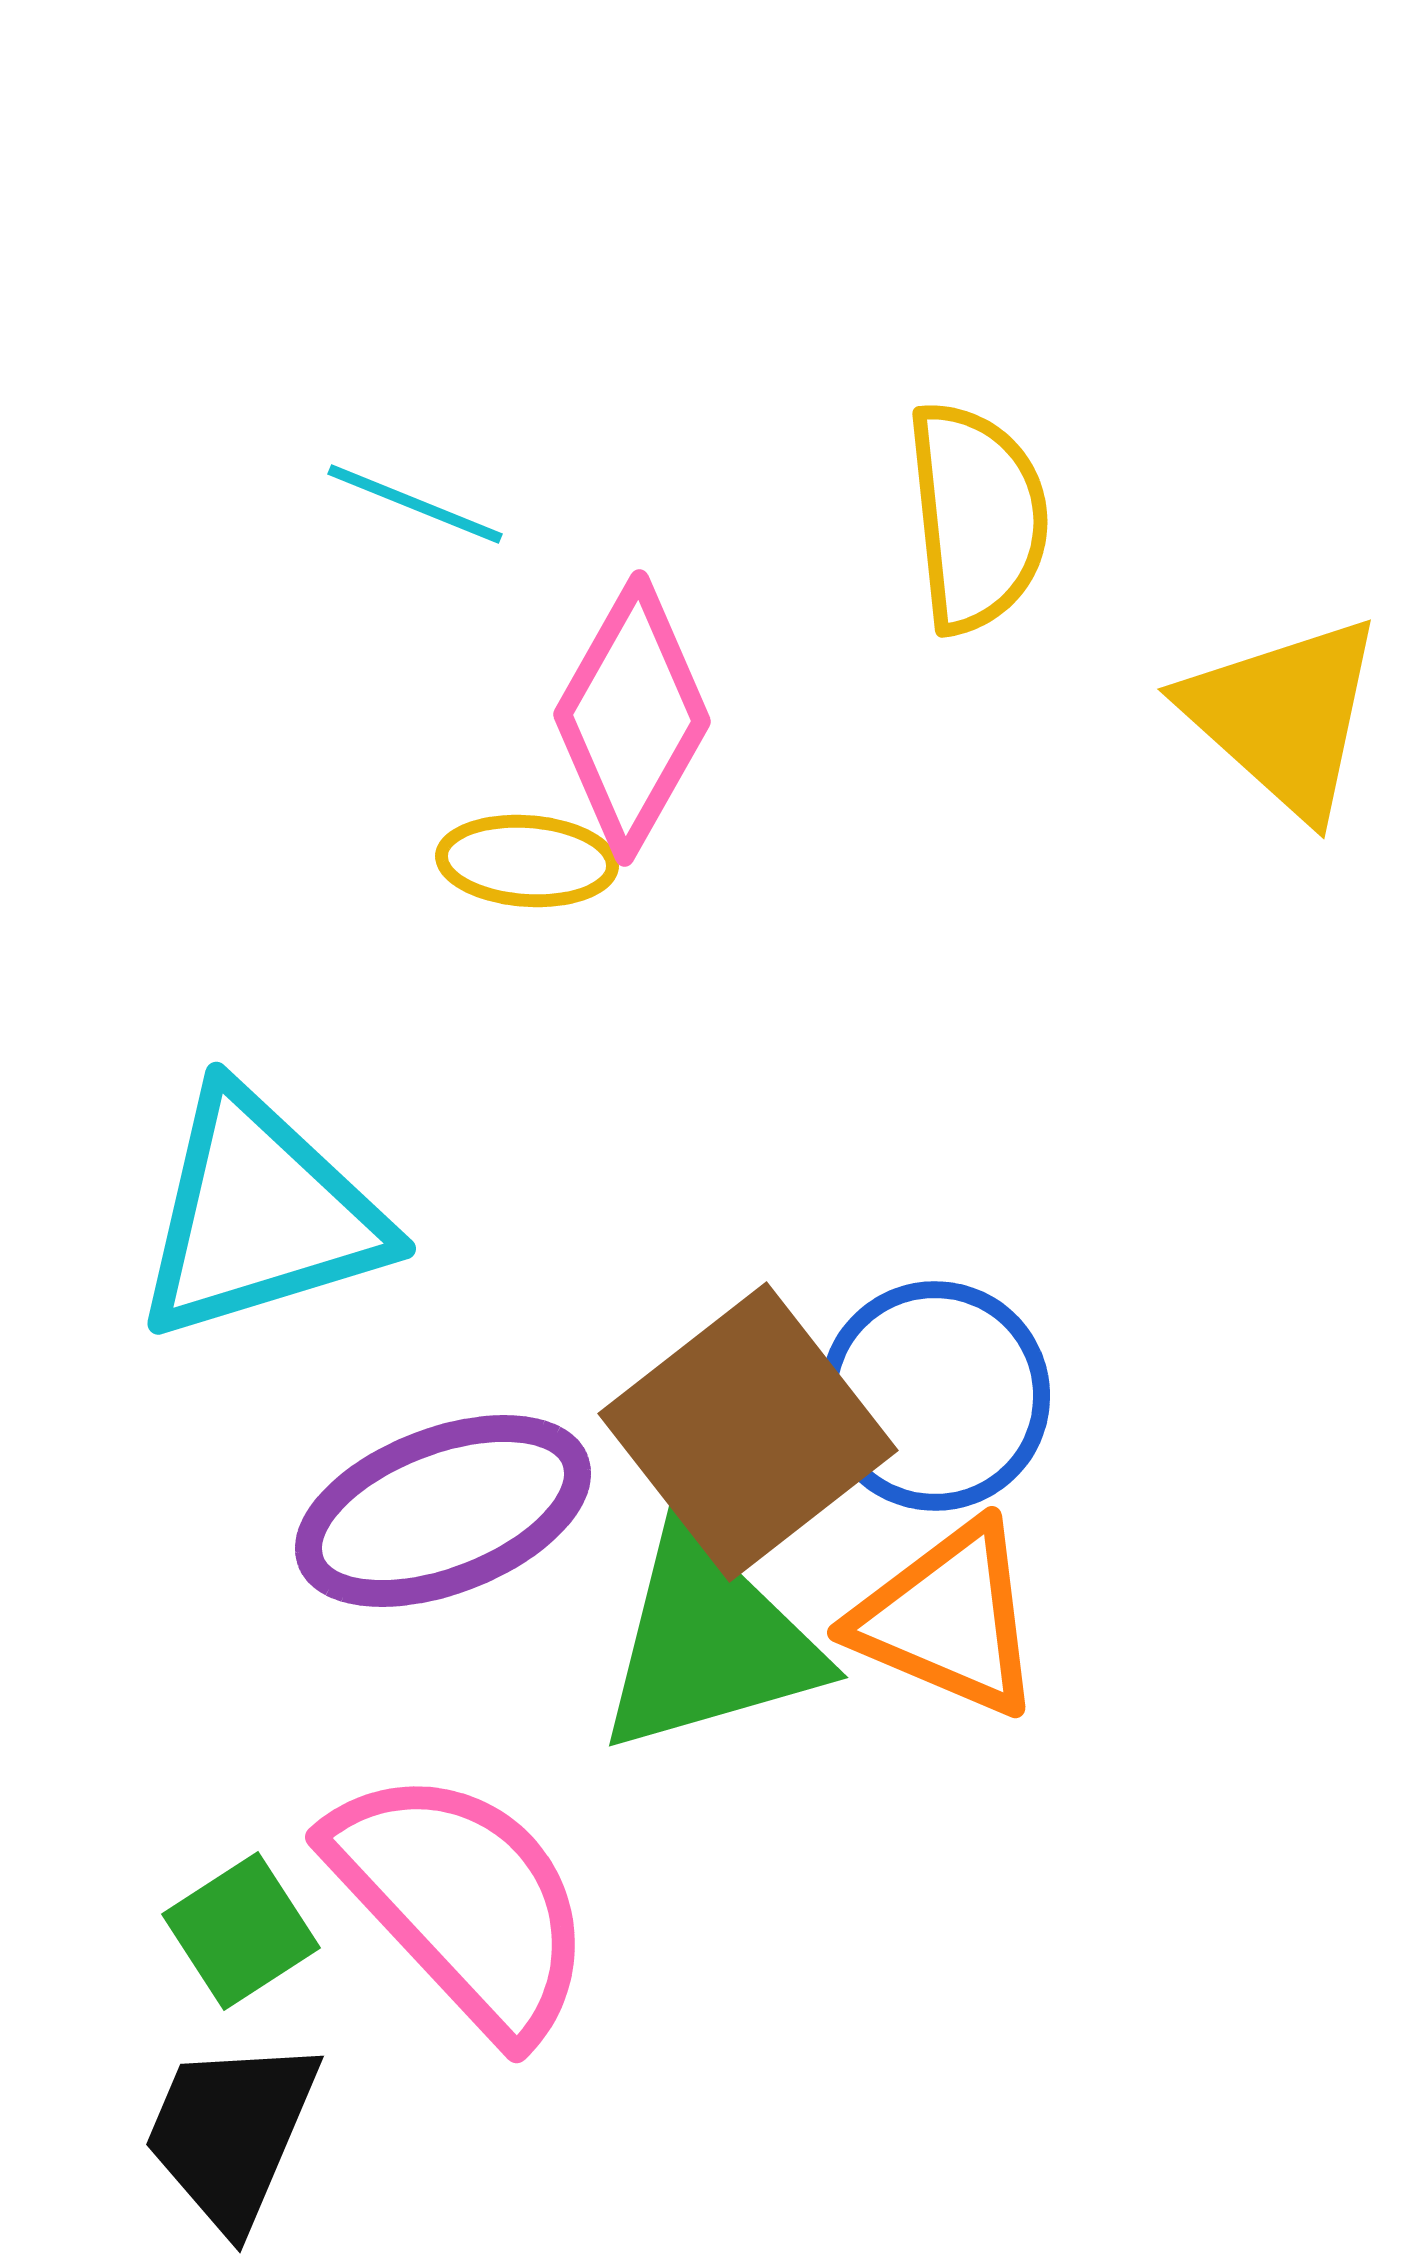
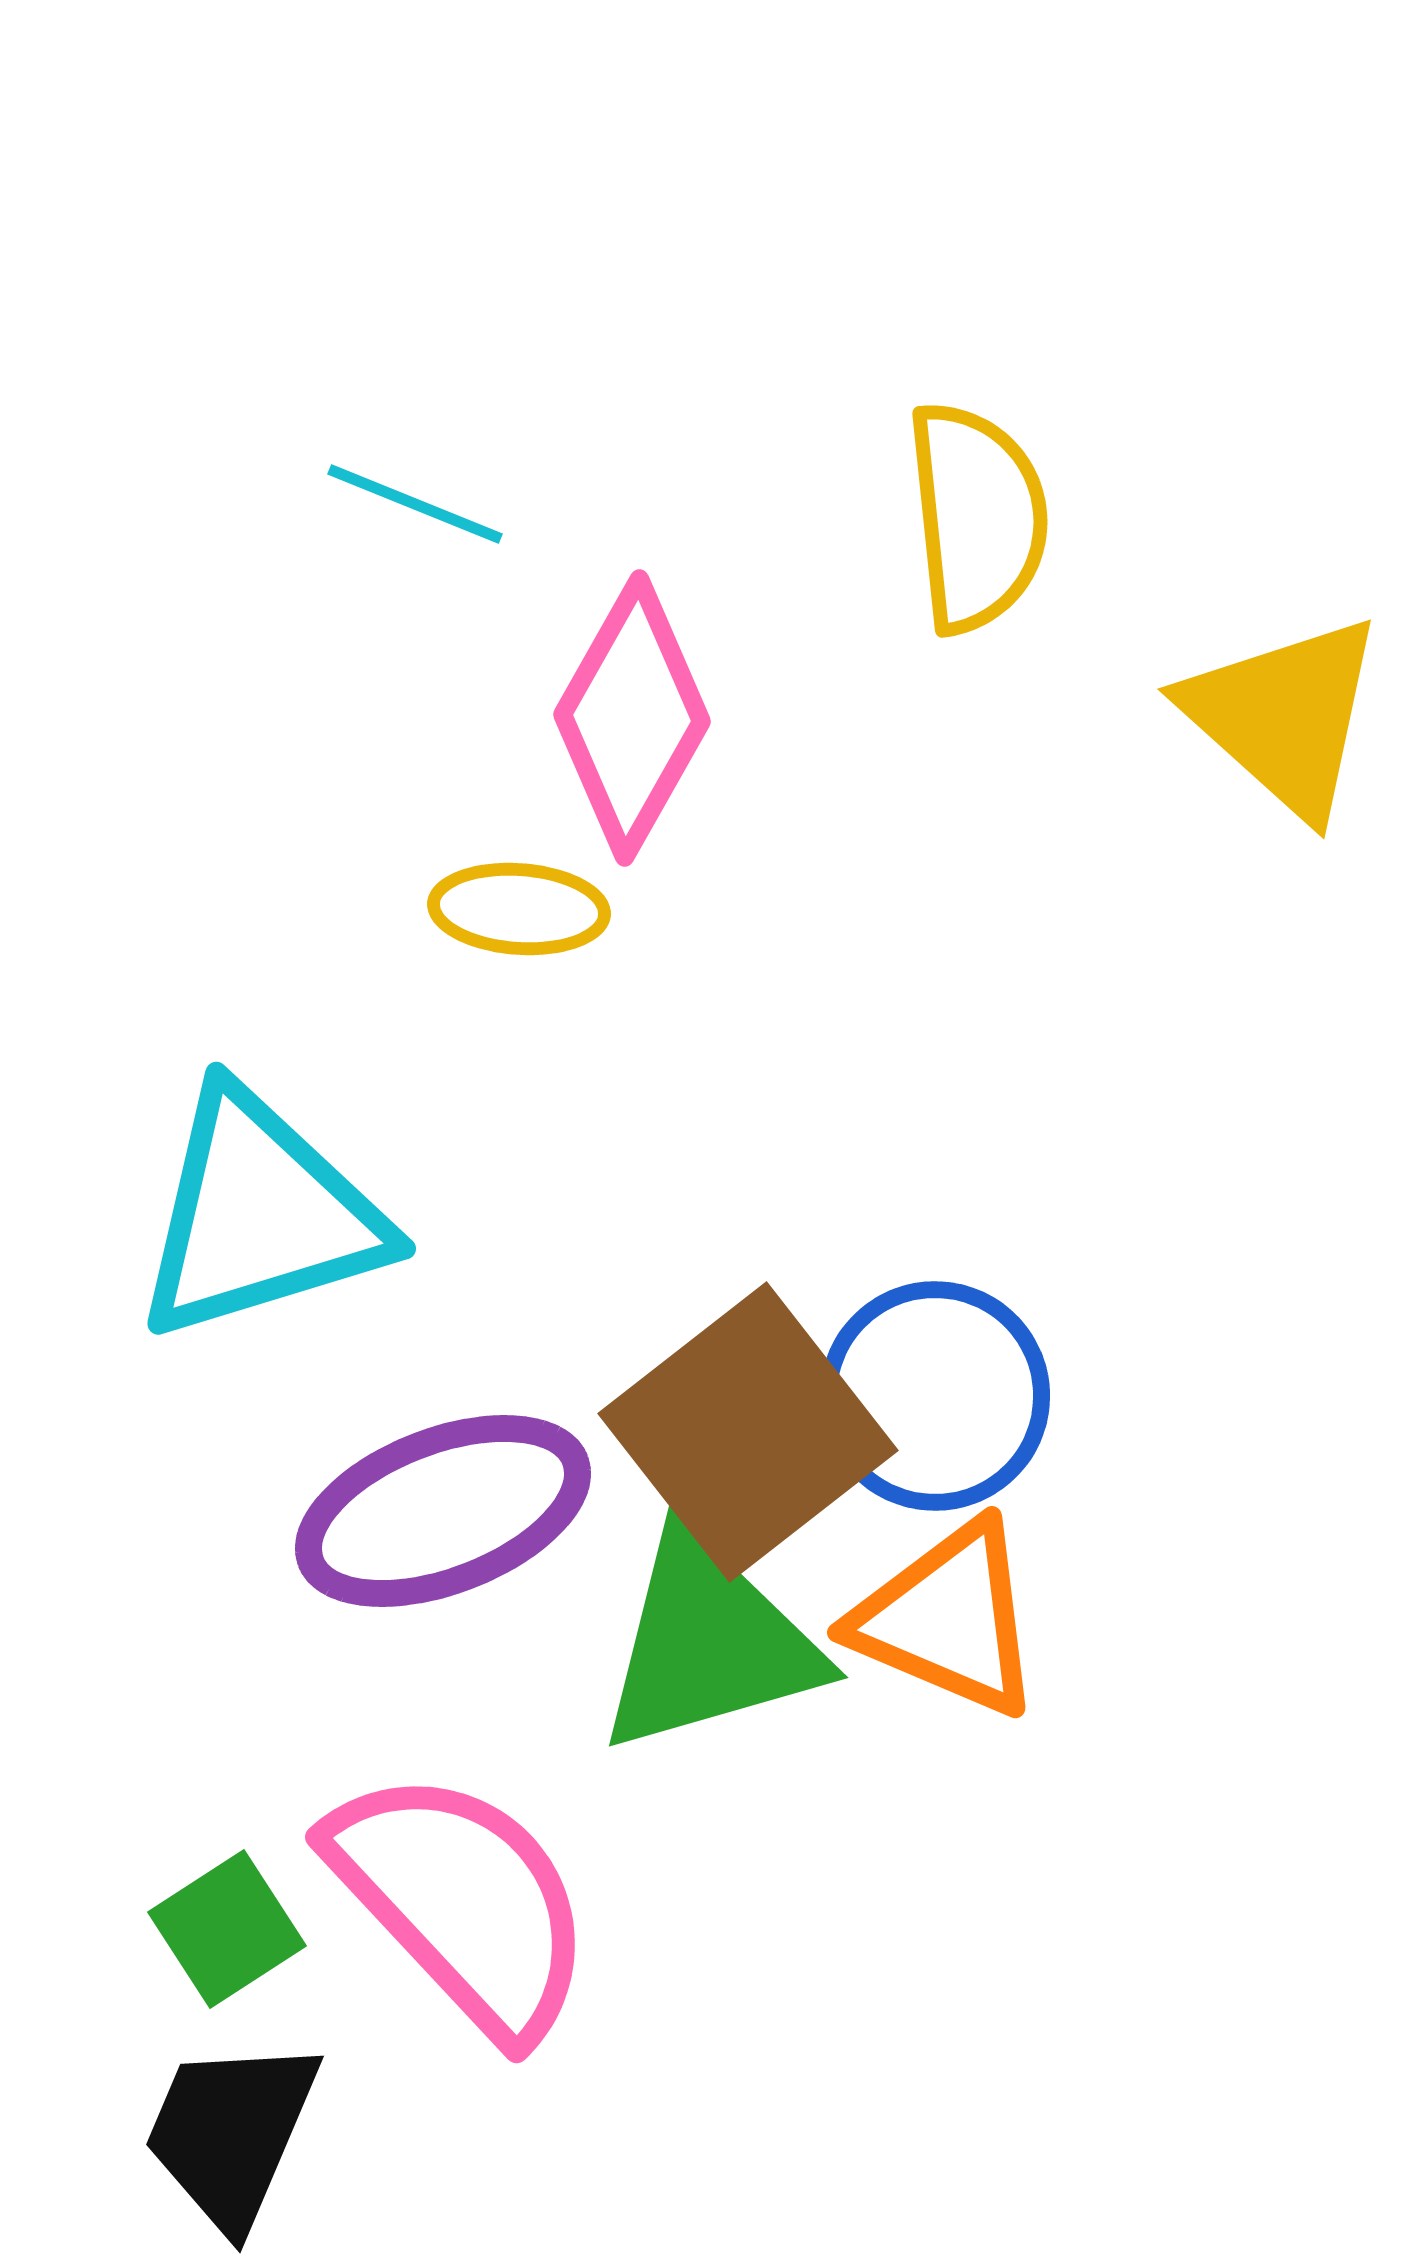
yellow ellipse: moved 8 px left, 48 px down
green square: moved 14 px left, 2 px up
